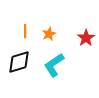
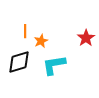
orange star: moved 8 px left, 7 px down
cyan L-shape: rotated 25 degrees clockwise
